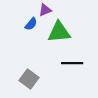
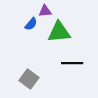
purple triangle: moved 1 px down; rotated 16 degrees clockwise
